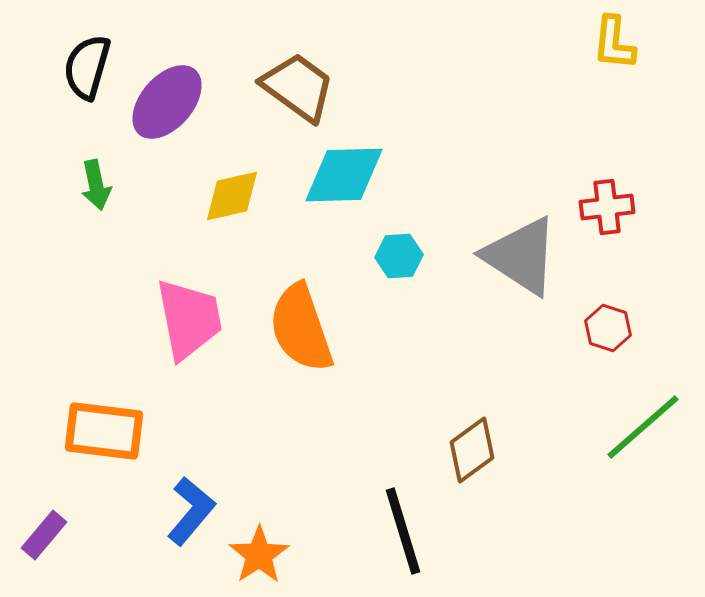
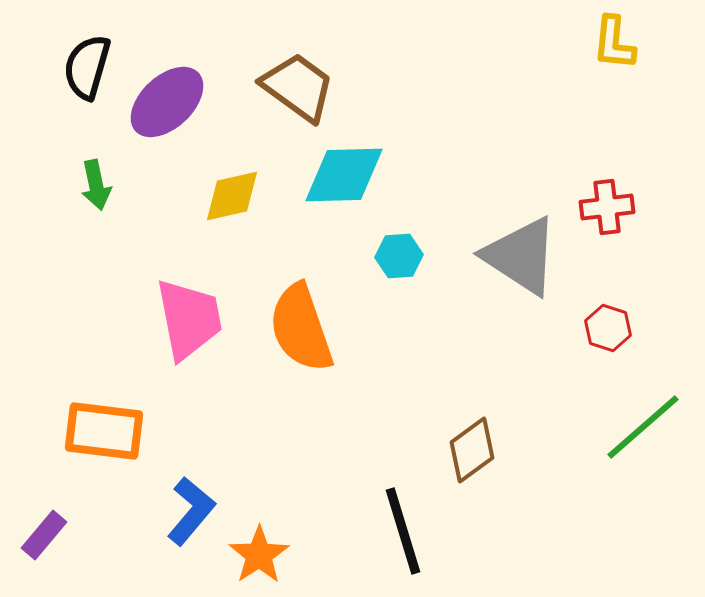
purple ellipse: rotated 6 degrees clockwise
